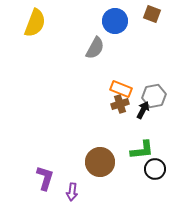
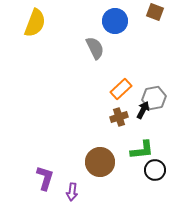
brown square: moved 3 px right, 2 px up
gray semicircle: rotated 55 degrees counterclockwise
orange rectangle: rotated 65 degrees counterclockwise
gray hexagon: moved 2 px down
brown cross: moved 1 px left, 13 px down
black circle: moved 1 px down
